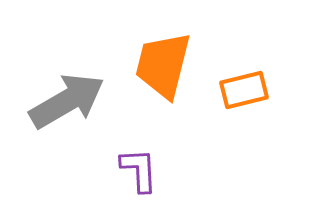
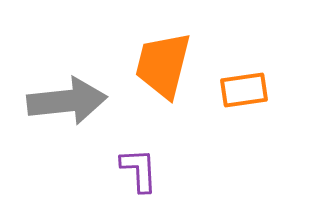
orange rectangle: rotated 6 degrees clockwise
gray arrow: rotated 24 degrees clockwise
